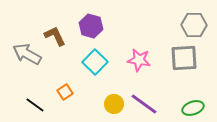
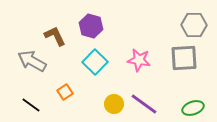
gray arrow: moved 5 px right, 7 px down
black line: moved 4 px left
